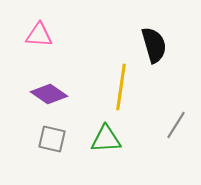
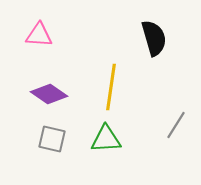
black semicircle: moved 7 px up
yellow line: moved 10 px left
